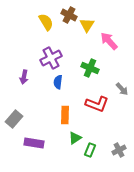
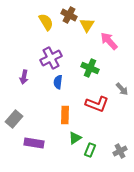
gray cross: moved 1 px right, 1 px down
